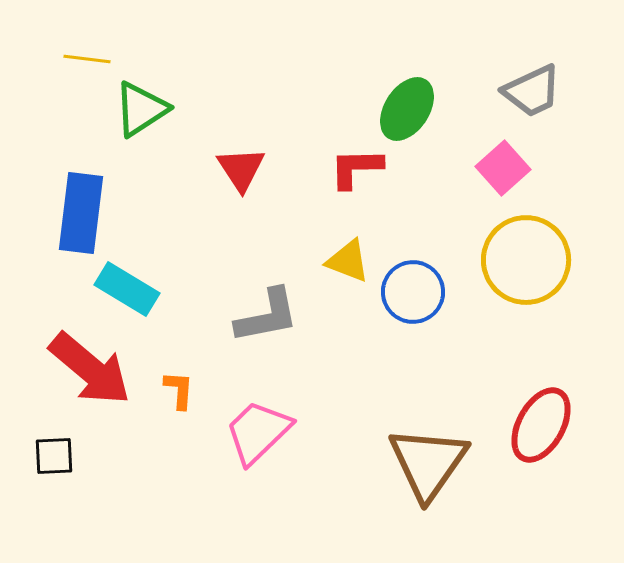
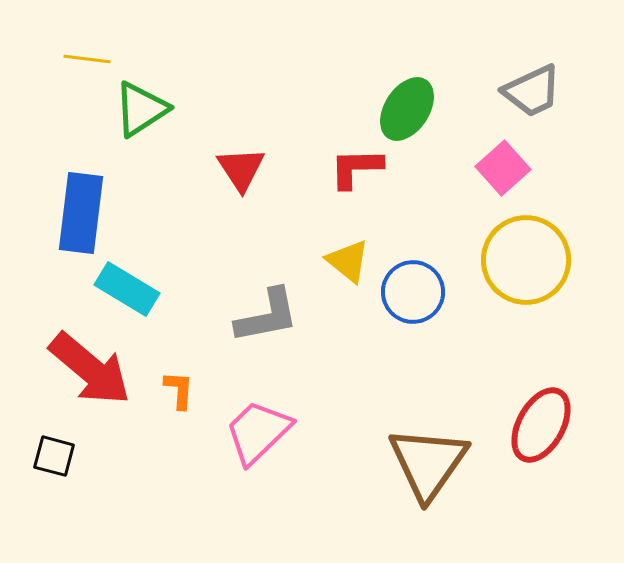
yellow triangle: rotated 18 degrees clockwise
black square: rotated 18 degrees clockwise
